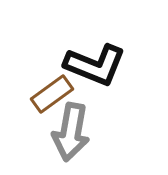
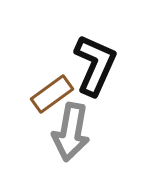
black L-shape: rotated 88 degrees counterclockwise
